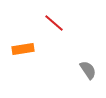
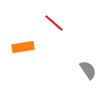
orange rectangle: moved 2 px up
